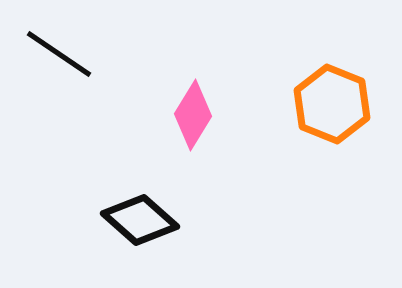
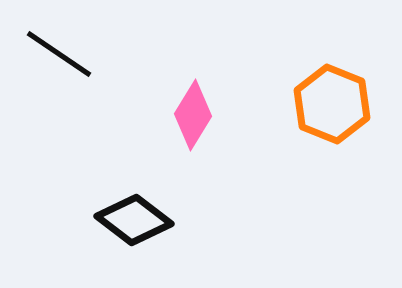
black diamond: moved 6 px left; rotated 4 degrees counterclockwise
